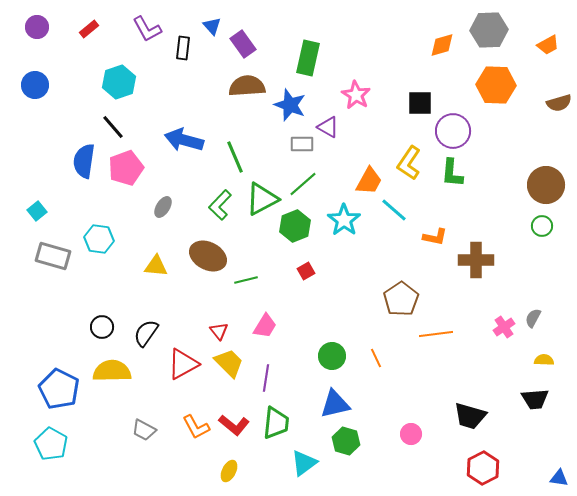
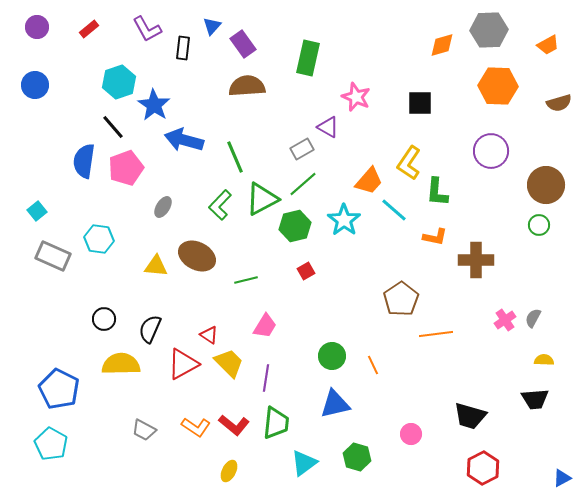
blue triangle at (212, 26): rotated 24 degrees clockwise
orange hexagon at (496, 85): moved 2 px right, 1 px down
pink star at (356, 95): moved 2 px down; rotated 8 degrees counterclockwise
blue star at (290, 105): moved 136 px left; rotated 12 degrees clockwise
purple circle at (453, 131): moved 38 px right, 20 px down
gray rectangle at (302, 144): moved 5 px down; rotated 30 degrees counterclockwise
green L-shape at (452, 173): moved 15 px left, 19 px down
orange trapezoid at (369, 181): rotated 12 degrees clockwise
green hexagon at (295, 226): rotated 8 degrees clockwise
green circle at (542, 226): moved 3 px left, 1 px up
gray rectangle at (53, 256): rotated 8 degrees clockwise
brown ellipse at (208, 256): moved 11 px left
black circle at (102, 327): moved 2 px right, 8 px up
pink cross at (504, 327): moved 1 px right, 7 px up
red triangle at (219, 331): moved 10 px left, 4 px down; rotated 18 degrees counterclockwise
black semicircle at (146, 333): moved 4 px right, 4 px up; rotated 12 degrees counterclockwise
orange line at (376, 358): moved 3 px left, 7 px down
yellow semicircle at (112, 371): moved 9 px right, 7 px up
orange L-shape at (196, 427): rotated 28 degrees counterclockwise
green hexagon at (346, 441): moved 11 px right, 16 px down
blue triangle at (559, 478): moved 3 px right; rotated 36 degrees counterclockwise
